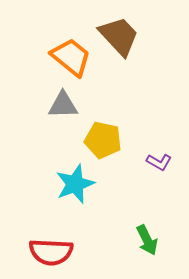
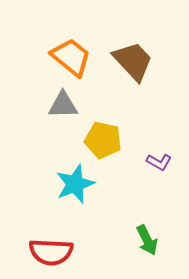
brown trapezoid: moved 14 px right, 25 px down
